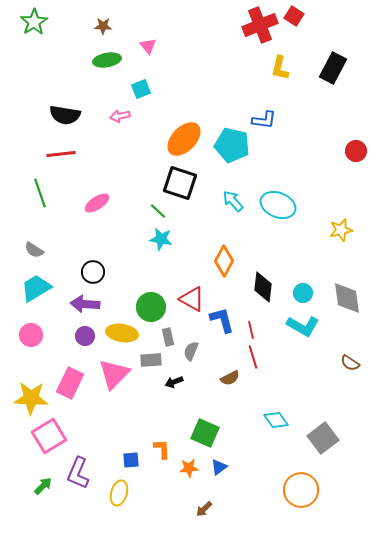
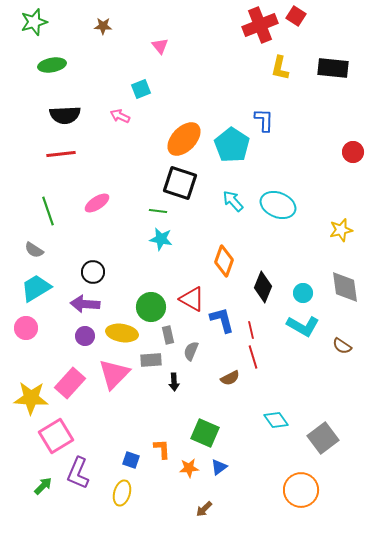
red square at (294, 16): moved 2 px right
green star at (34, 22): rotated 16 degrees clockwise
pink triangle at (148, 46): moved 12 px right
green ellipse at (107, 60): moved 55 px left, 5 px down
black rectangle at (333, 68): rotated 68 degrees clockwise
black semicircle at (65, 115): rotated 12 degrees counterclockwise
pink arrow at (120, 116): rotated 36 degrees clockwise
blue L-shape at (264, 120): rotated 95 degrees counterclockwise
cyan pentagon at (232, 145): rotated 20 degrees clockwise
red circle at (356, 151): moved 3 px left, 1 px down
green line at (40, 193): moved 8 px right, 18 px down
green line at (158, 211): rotated 36 degrees counterclockwise
orange diamond at (224, 261): rotated 8 degrees counterclockwise
black diamond at (263, 287): rotated 16 degrees clockwise
gray diamond at (347, 298): moved 2 px left, 11 px up
pink circle at (31, 335): moved 5 px left, 7 px up
gray rectangle at (168, 337): moved 2 px up
brown semicircle at (350, 363): moved 8 px left, 17 px up
black arrow at (174, 382): rotated 72 degrees counterclockwise
pink rectangle at (70, 383): rotated 16 degrees clockwise
pink square at (49, 436): moved 7 px right
blue square at (131, 460): rotated 24 degrees clockwise
yellow ellipse at (119, 493): moved 3 px right
